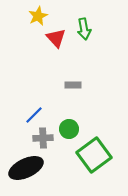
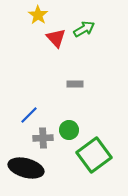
yellow star: moved 1 px up; rotated 12 degrees counterclockwise
green arrow: rotated 110 degrees counterclockwise
gray rectangle: moved 2 px right, 1 px up
blue line: moved 5 px left
green circle: moved 1 px down
black ellipse: rotated 40 degrees clockwise
